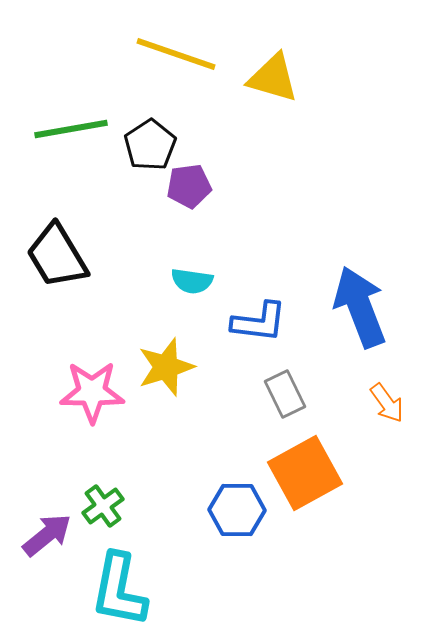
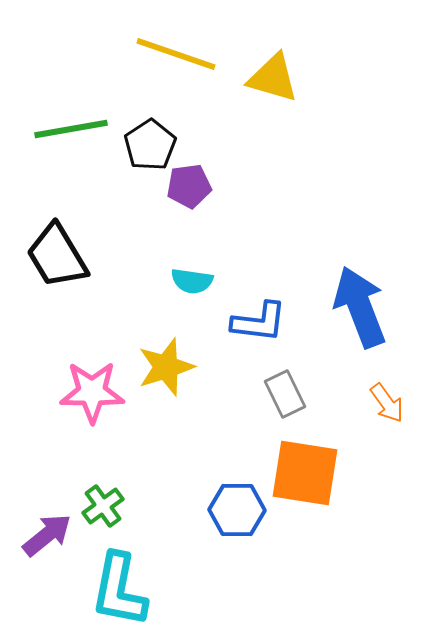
orange square: rotated 38 degrees clockwise
